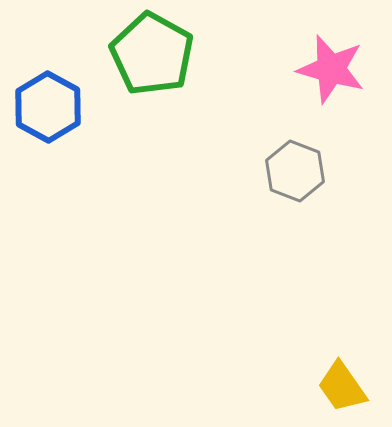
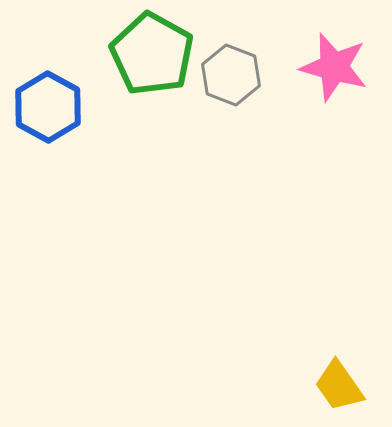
pink star: moved 3 px right, 2 px up
gray hexagon: moved 64 px left, 96 px up
yellow trapezoid: moved 3 px left, 1 px up
